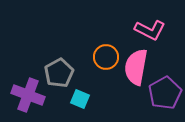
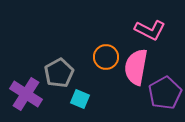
purple cross: moved 2 px left, 1 px up; rotated 12 degrees clockwise
